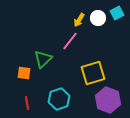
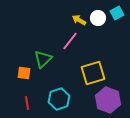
yellow arrow: rotated 88 degrees clockwise
